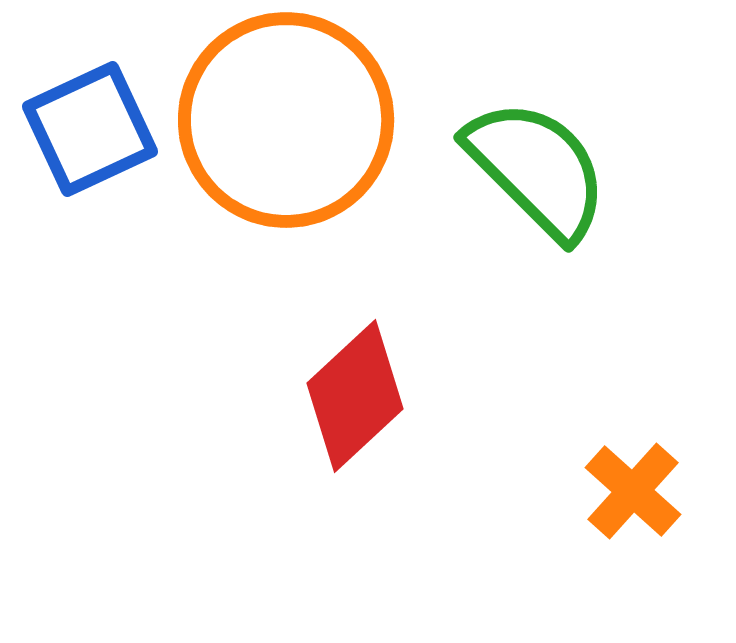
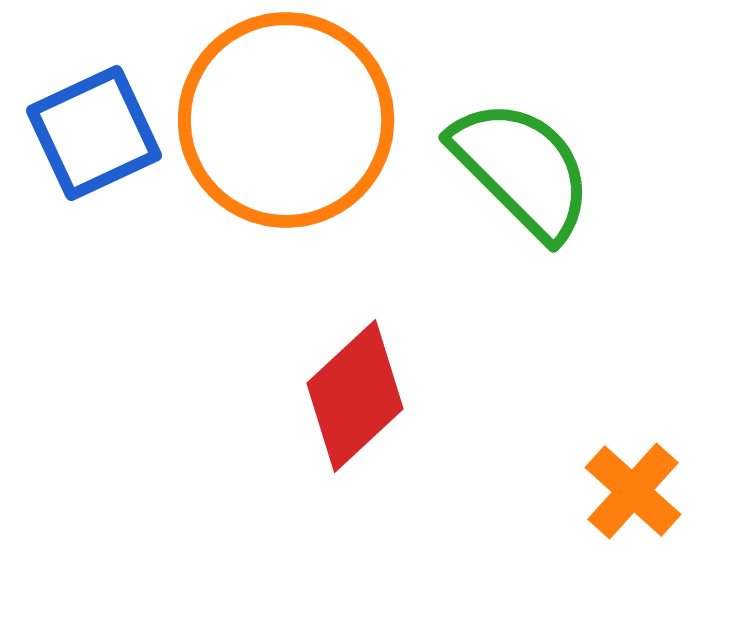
blue square: moved 4 px right, 4 px down
green semicircle: moved 15 px left
